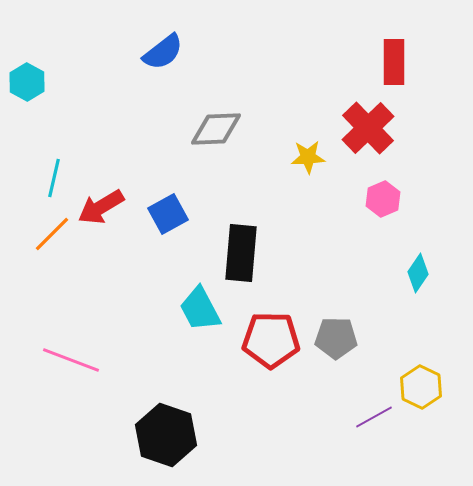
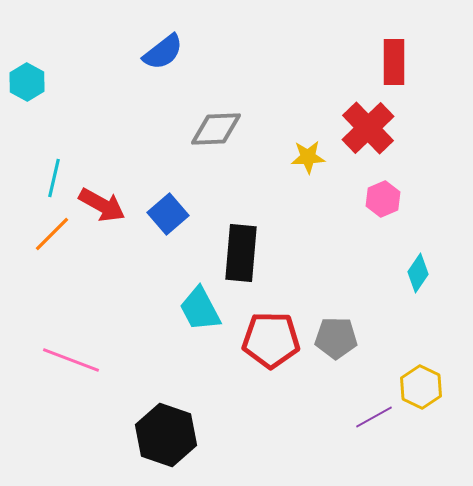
red arrow: moved 1 px right, 2 px up; rotated 120 degrees counterclockwise
blue square: rotated 12 degrees counterclockwise
